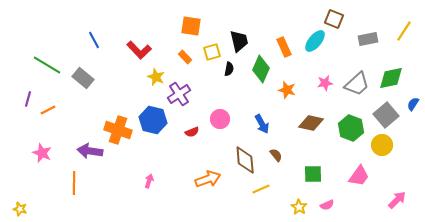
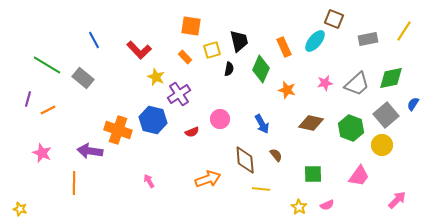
yellow square at (212, 52): moved 2 px up
pink arrow at (149, 181): rotated 48 degrees counterclockwise
yellow line at (261, 189): rotated 30 degrees clockwise
